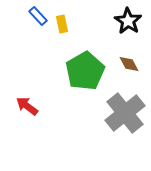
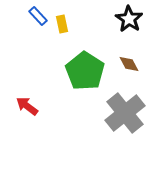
black star: moved 1 px right, 2 px up
green pentagon: rotated 9 degrees counterclockwise
